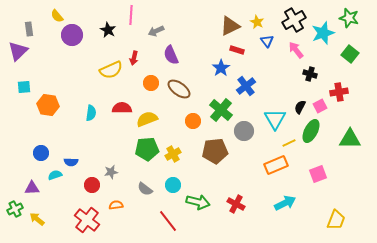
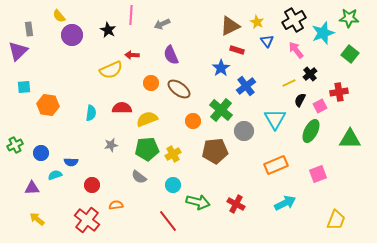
yellow semicircle at (57, 16): moved 2 px right
green star at (349, 18): rotated 12 degrees counterclockwise
gray arrow at (156, 31): moved 6 px right, 7 px up
red arrow at (134, 58): moved 2 px left, 3 px up; rotated 80 degrees clockwise
black cross at (310, 74): rotated 32 degrees clockwise
black semicircle at (300, 107): moved 7 px up
yellow line at (289, 143): moved 60 px up
gray star at (111, 172): moved 27 px up
gray semicircle at (145, 189): moved 6 px left, 12 px up
green cross at (15, 209): moved 64 px up
